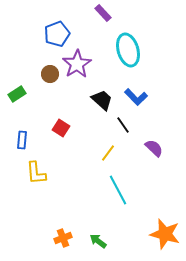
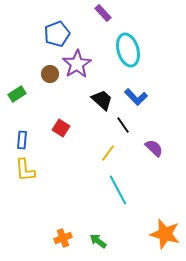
yellow L-shape: moved 11 px left, 3 px up
